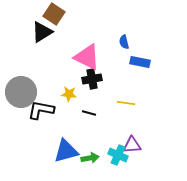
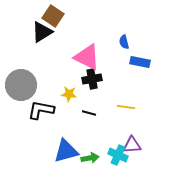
brown square: moved 1 px left, 2 px down
gray circle: moved 7 px up
yellow line: moved 4 px down
